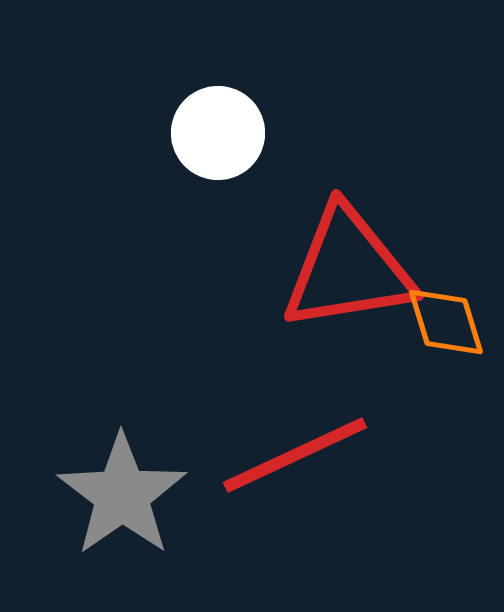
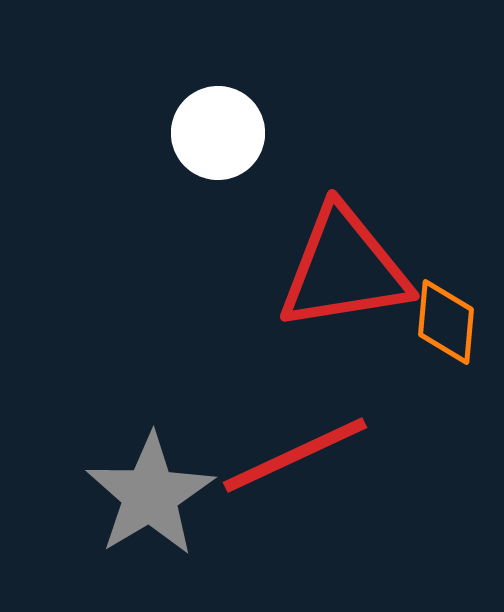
red triangle: moved 4 px left
orange diamond: rotated 22 degrees clockwise
gray star: moved 28 px right; rotated 4 degrees clockwise
